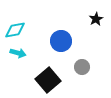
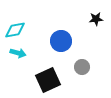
black star: rotated 24 degrees clockwise
black square: rotated 15 degrees clockwise
